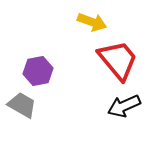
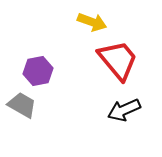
black arrow: moved 4 px down
